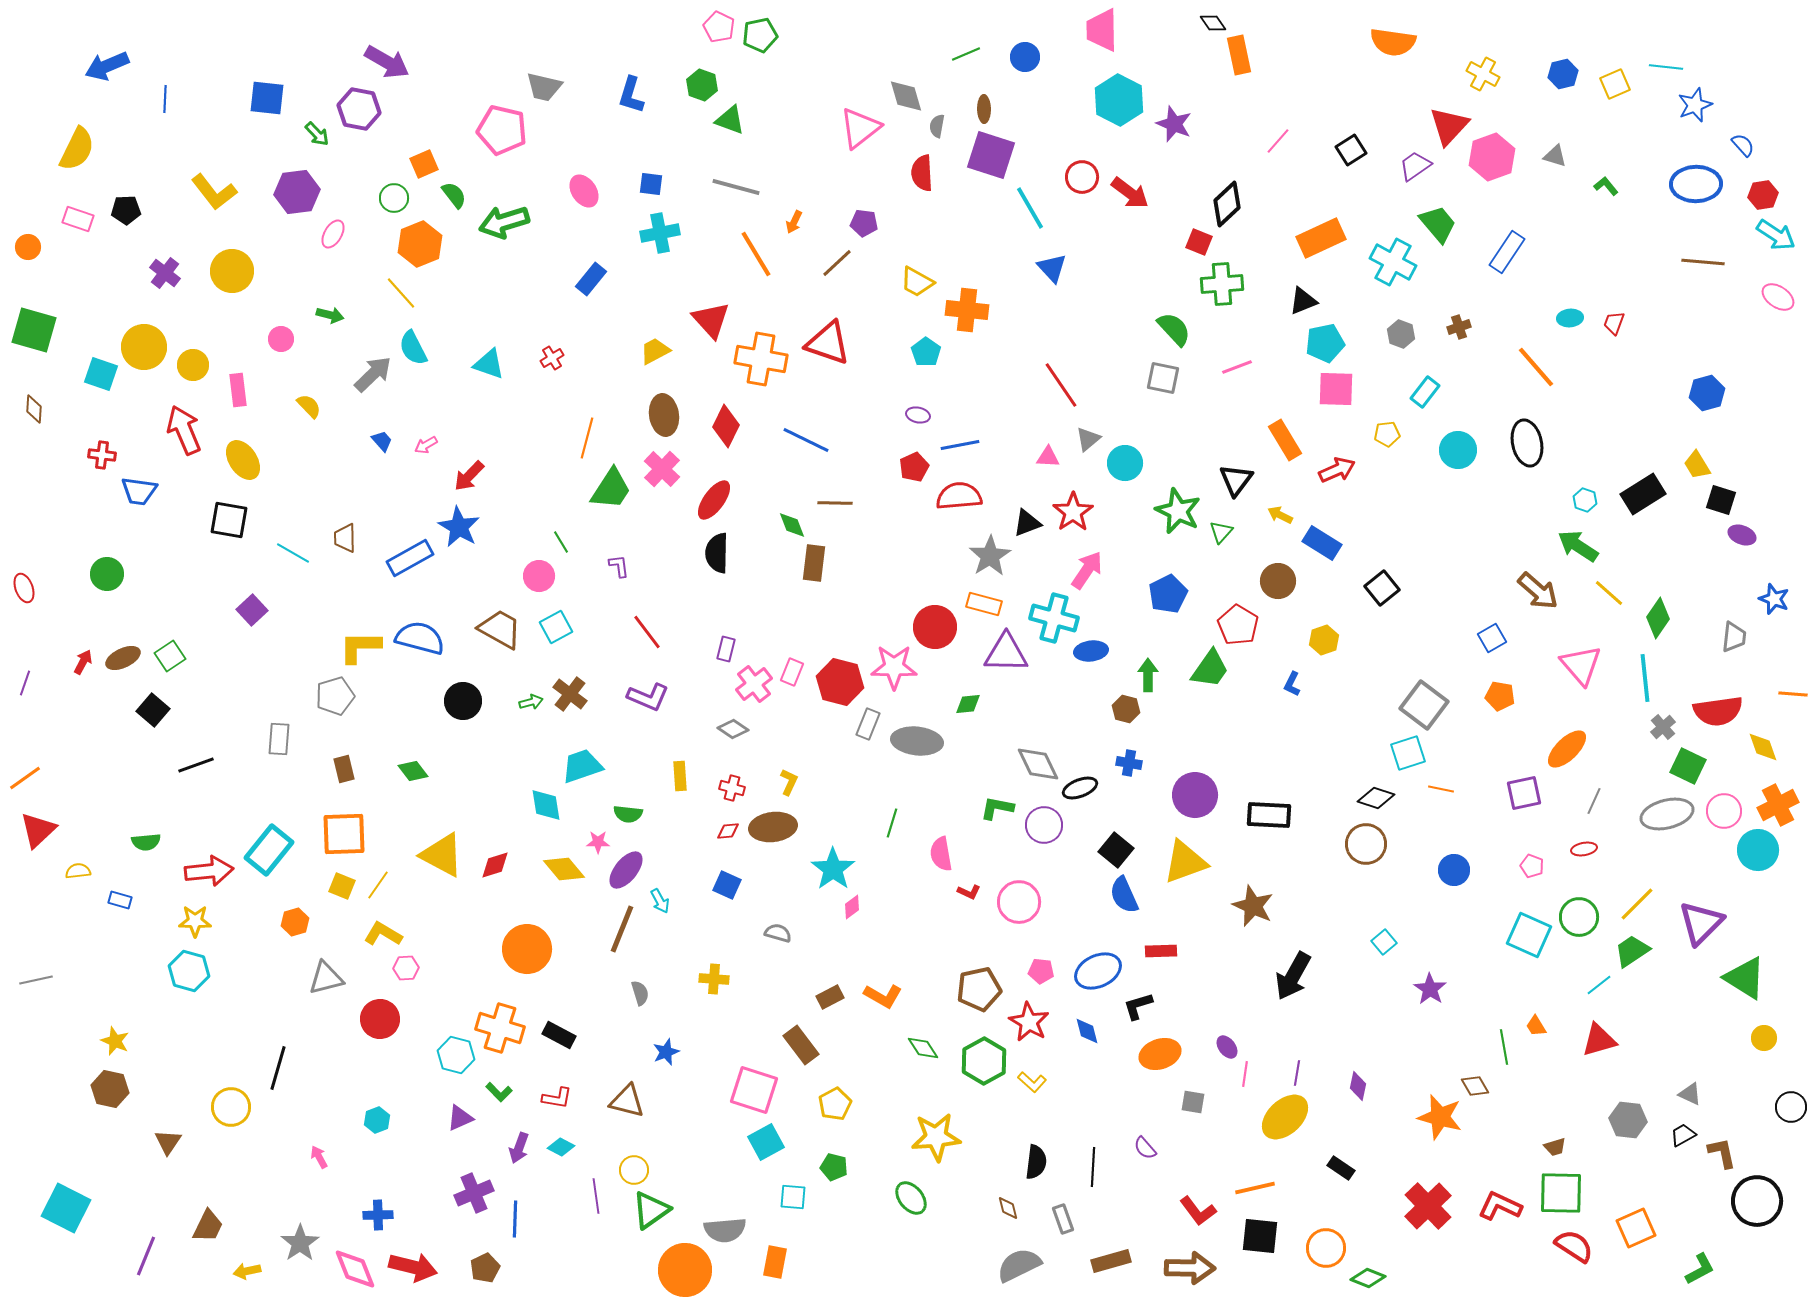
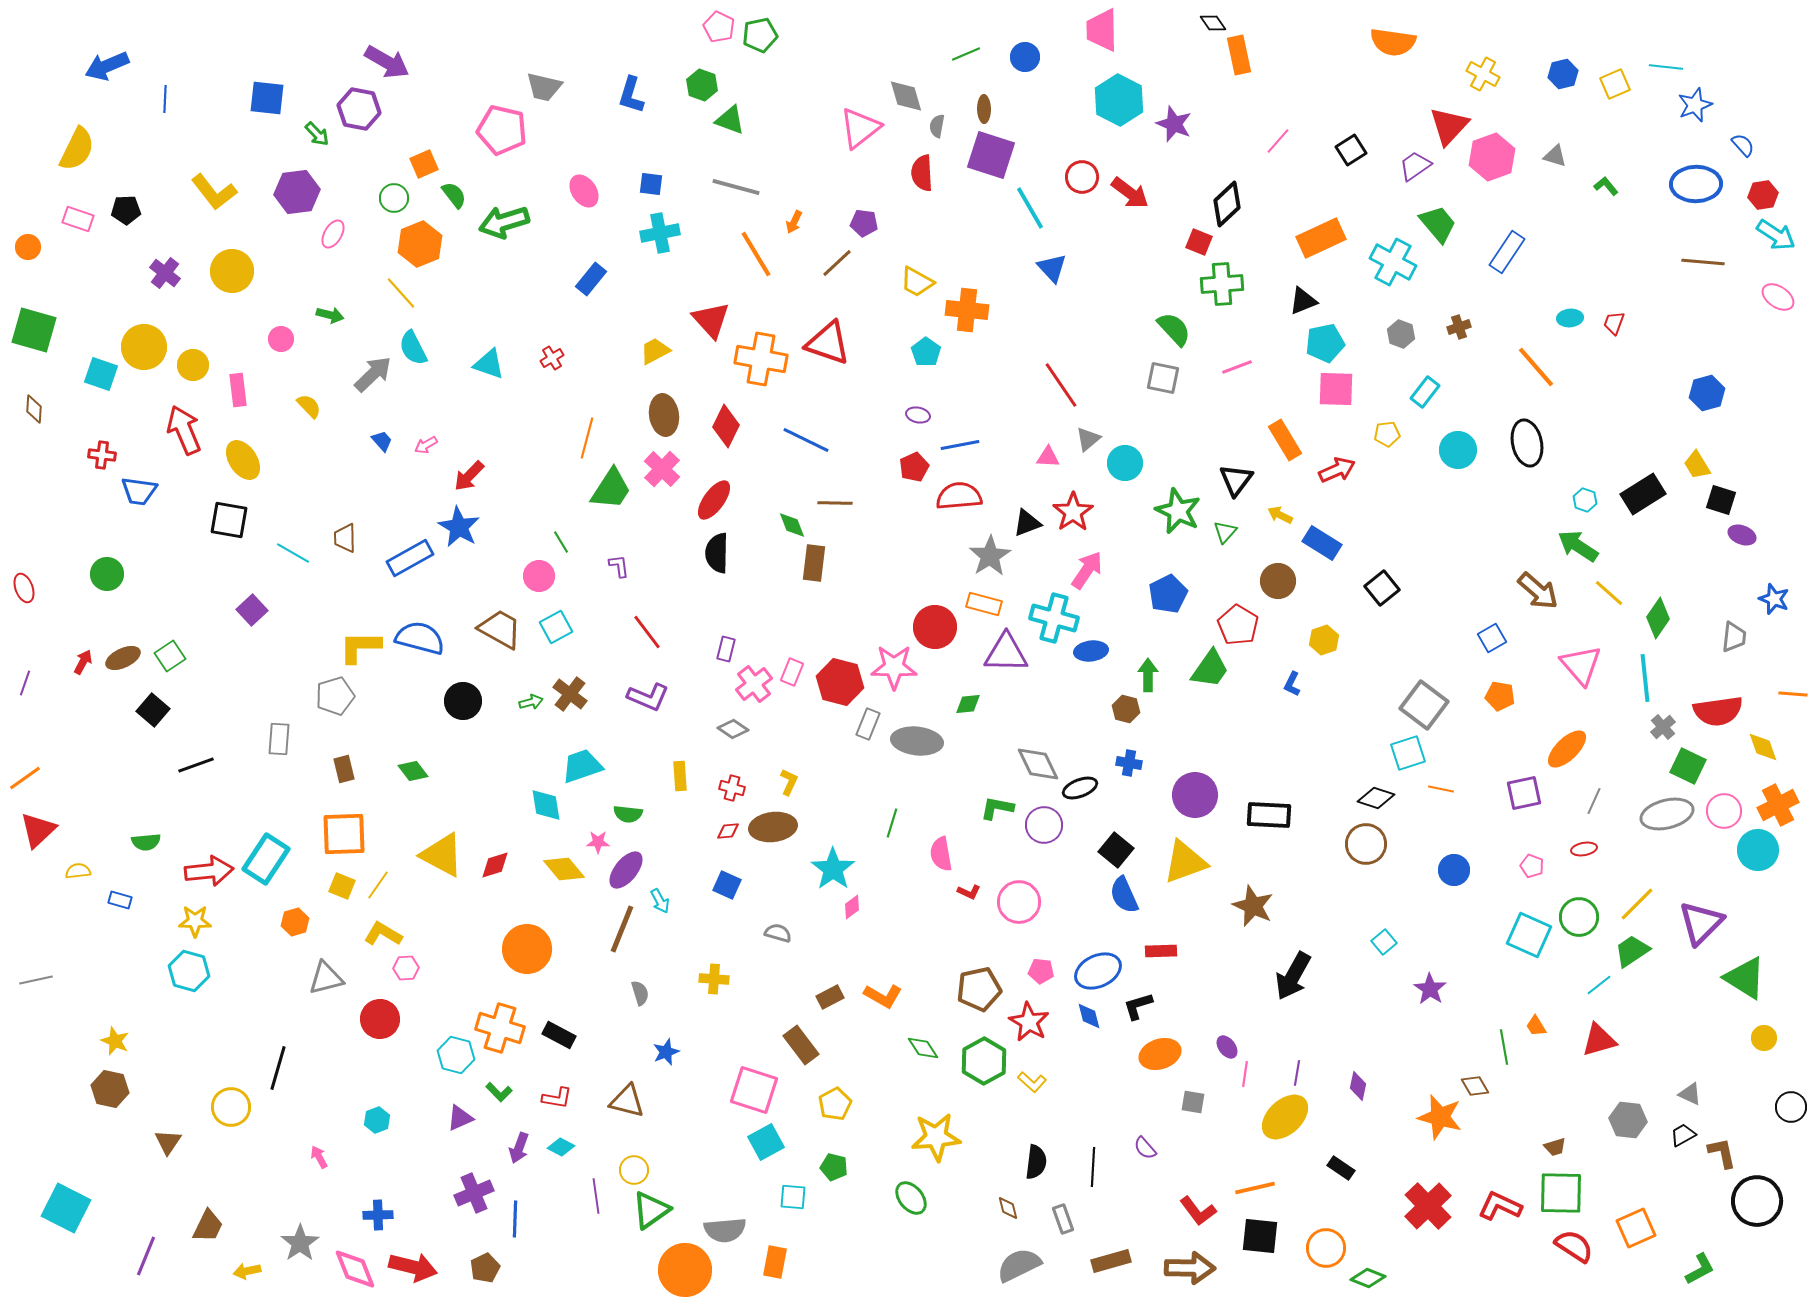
green triangle at (1221, 532): moved 4 px right
cyan rectangle at (269, 850): moved 3 px left, 9 px down; rotated 6 degrees counterclockwise
blue diamond at (1087, 1031): moved 2 px right, 15 px up
